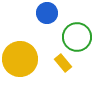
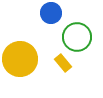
blue circle: moved 4 px right
